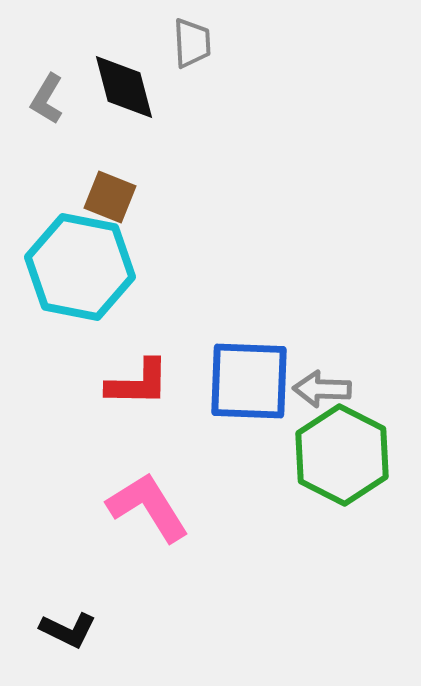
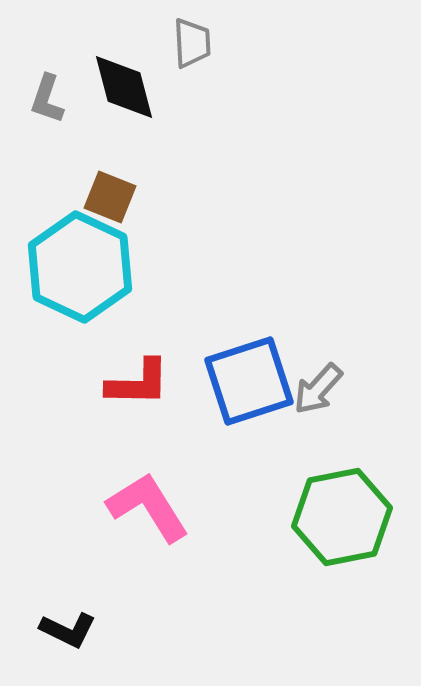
gray L-shape: rotated 12 degrees counterclockwise
cyan hexagon: rotated 14 degrees clockwise
blue square: rotated 20 degrees counterclockwise
gray arrow: moved 4 px left; rotated 50 degrees counterclockwise
green hexagon: moved 62 px down; rotated 22 degrees clockwise
